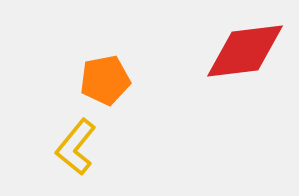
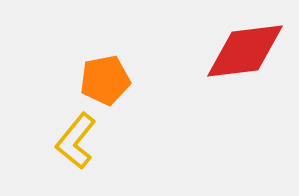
yellow L-shape: moved 6 px up
